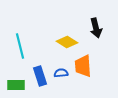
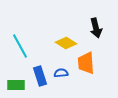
yellow diamond: moved 1 px left, 1 px down
cyan line: rotated 15 degrees counterclockwise
orange trapezoid: moved 3 px right, 3 px up
